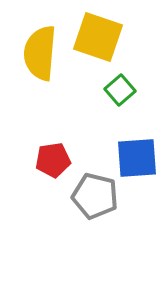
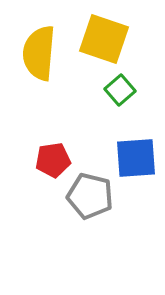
yellow square: moved 6 px right, 2 px down
yellow semicircle: moved 1 px left
blue square: moved 1 px left
gray pentagon: moved 5 px left
